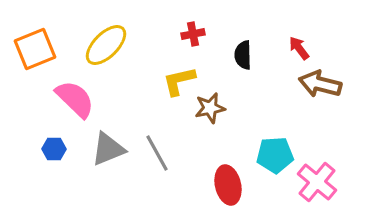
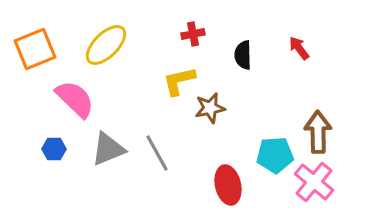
brown arrow: moved 2 px left, 48 px down; rotated 75 degrees clockwise
pink cross: moved 3 px left
